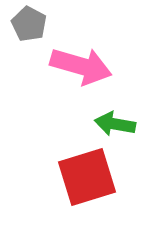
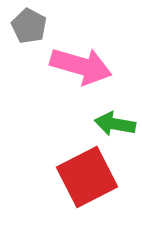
gray pentagon: moved 2 px down
red square: rotated 10 degrees counterclockwise
